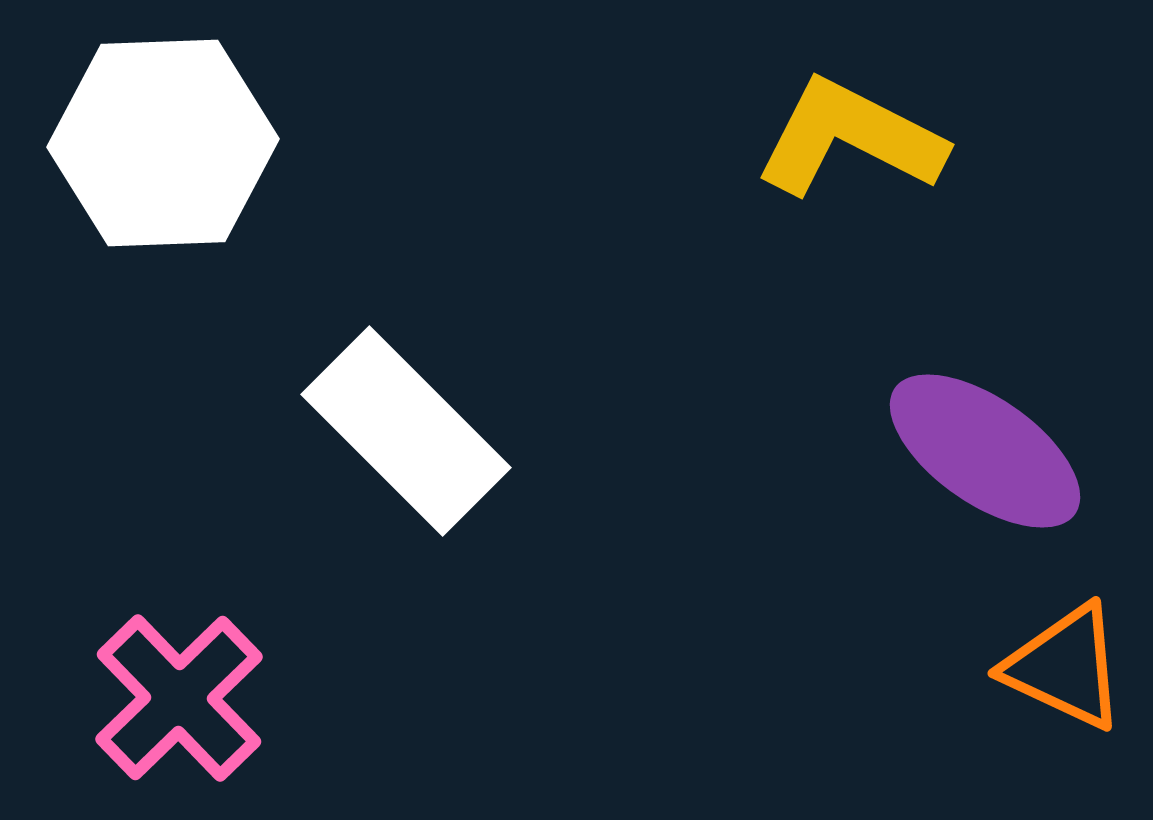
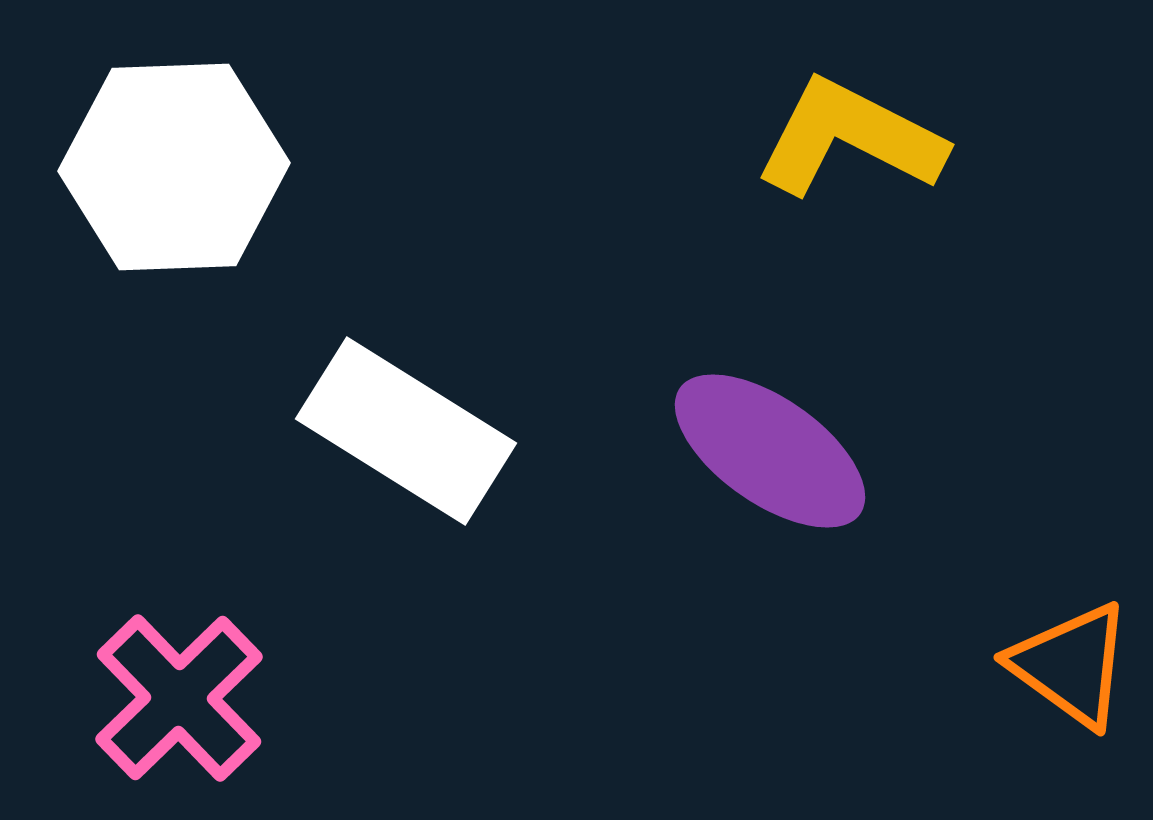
white hexagon: moved 11 px right, 24 px down
white rectangle: rotated 13 degrees counterclockwise
purple ellipse: moved 215 px left
orange triangle: moved 6 px right, 2 px up; rotated 11 degrees clockwise
